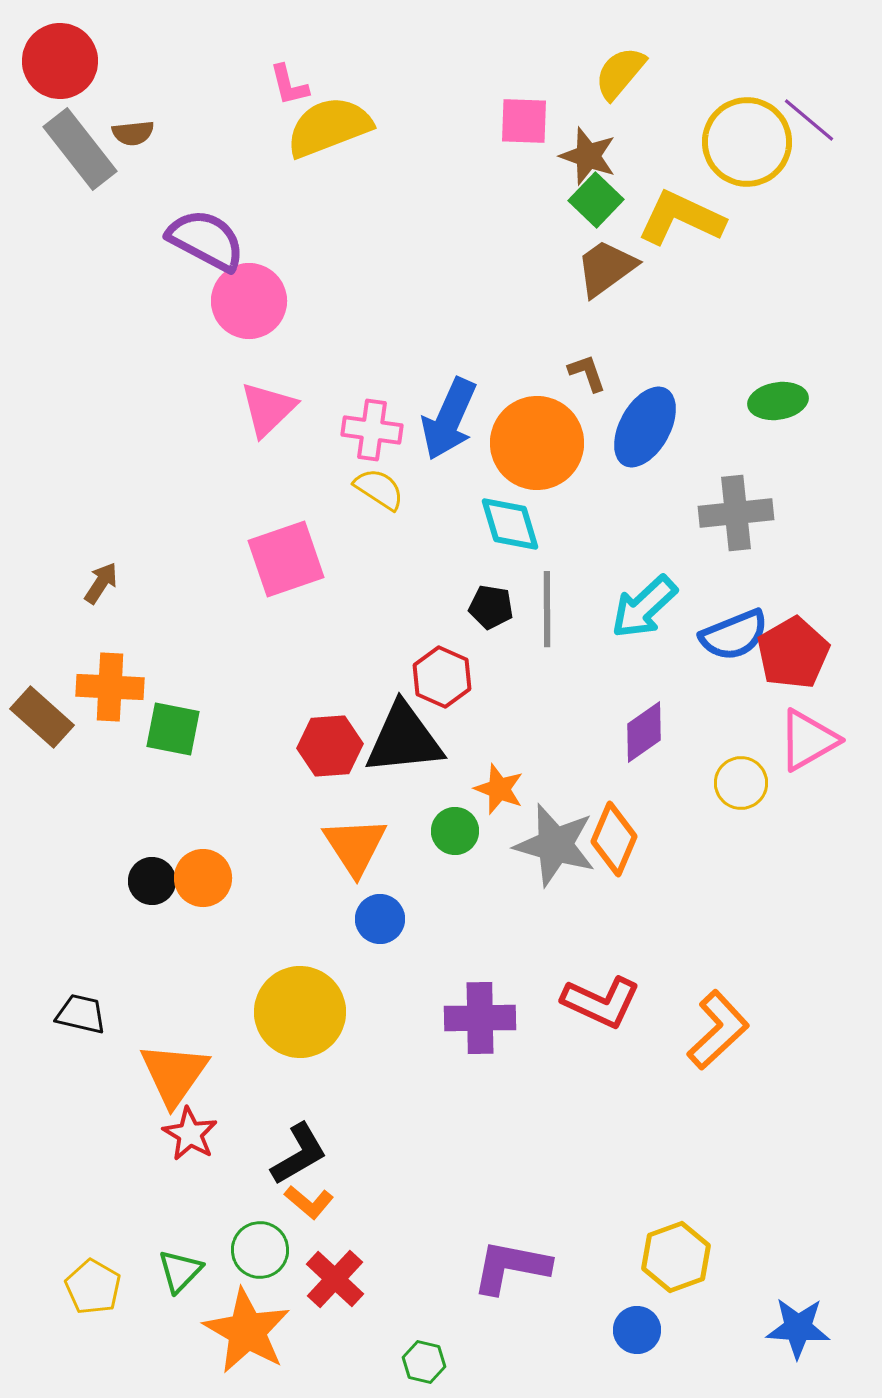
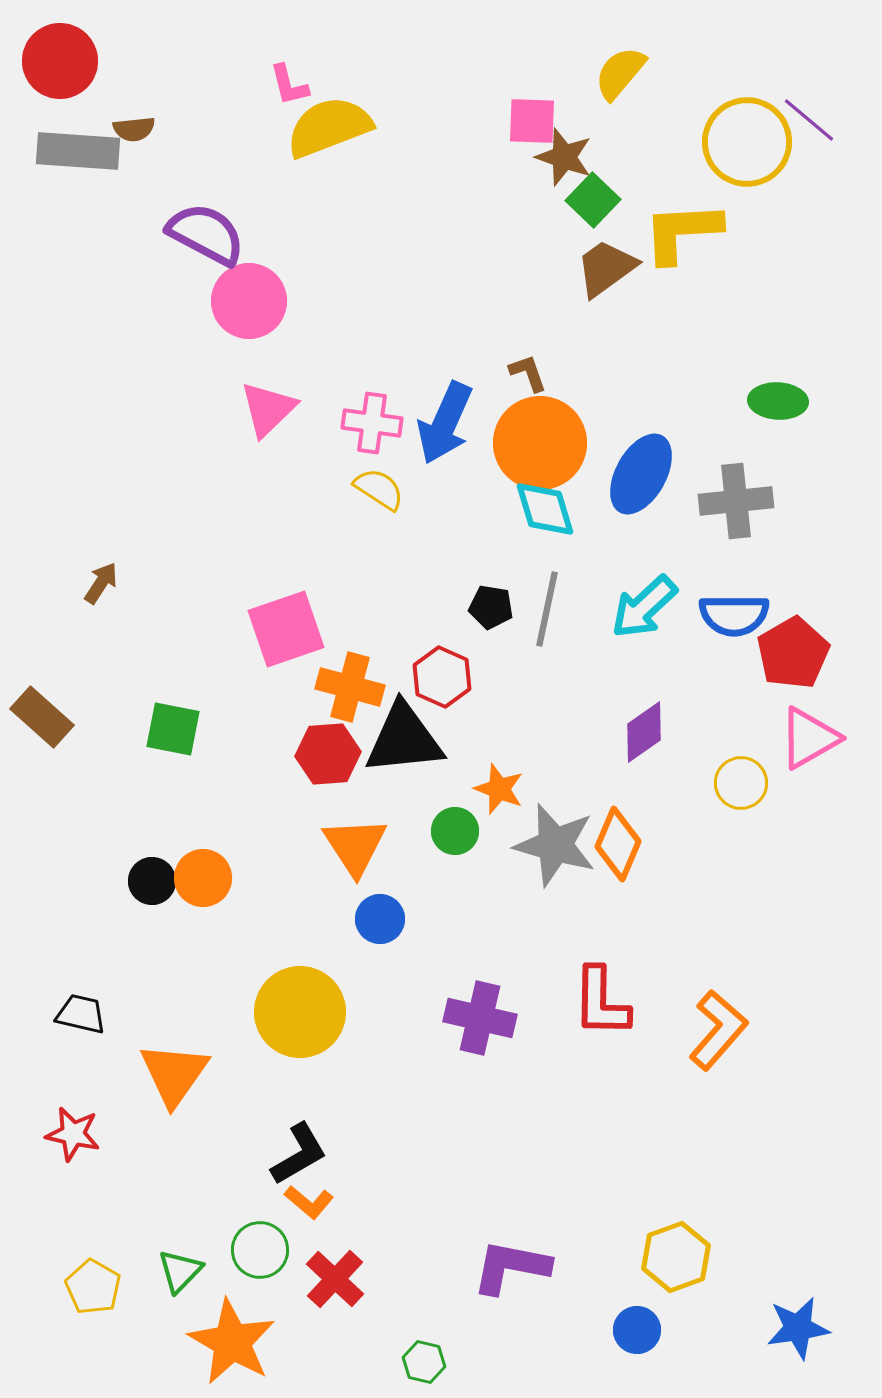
pink square at (524, 121): moved 8 px right
brown semicircle at (133, 133): moved 1 px right, 4 px up
gray rectangle at (80, 149): moved 2 px left, 2 px down; rotated 48 degrees counterclockwise
brown star at (588, 156): moved 24 px left, 1 px down
green square at (596, 200): moved 3 px left
yellow L-shape at (681, 218): moved 1 px right, 14 px down; rotated 28 degrees counterclockwise
purple semicircle at (206, 240): moved 6 px up
brown L-shape at (587, 373): moved 59 px left
green ellipse at (778, 401): rotated 12 degrees clockwise
blue arrow at (449, 419): moved 4 px left, 4 px down
blue ellipse at (645, 427): moved 4 px left, 47 px down
pink cross at (372, 430): moved 7 px up
orange circle at (537, 443): moved 3 px right
gray cross at (736, 513): moved 12 px up
cyan diamond at (510, 524): moved 35 px right, 15 px up
pink square at (286, 559): moved 70 px down
gray line at (547, 609): rotated 12 degrees clockwise
blue semicircle at (734, 635): moved 20 px up; rotated 22 degrees clockwise
orange cross at (110, 687): moved 240 px right; rotated 12 degrees clockwise
pink triangle at (808, 740): moved 1 px right, 2 px up
red hexagon at (330, 746): moved 2 px left, 8 px down
orange diamond at (614, 839): moved 4 px right, 5 px down
red L-shape at (601, 1002): rotated 66 degrees clockwise
purple cross at (480, 1018): rotated 14 degrees clockwise
orange L-shape at (718, 1030): rotated 6 degrees counterclockwise
red star at (190, 1134): moved 117 px left; rotated 18 degrees counterclockwise
blue star at (798, 1328): rotated 12 degrees counterclockwise
orange star at (247, 1331): moved 15 px left, 11 px down
